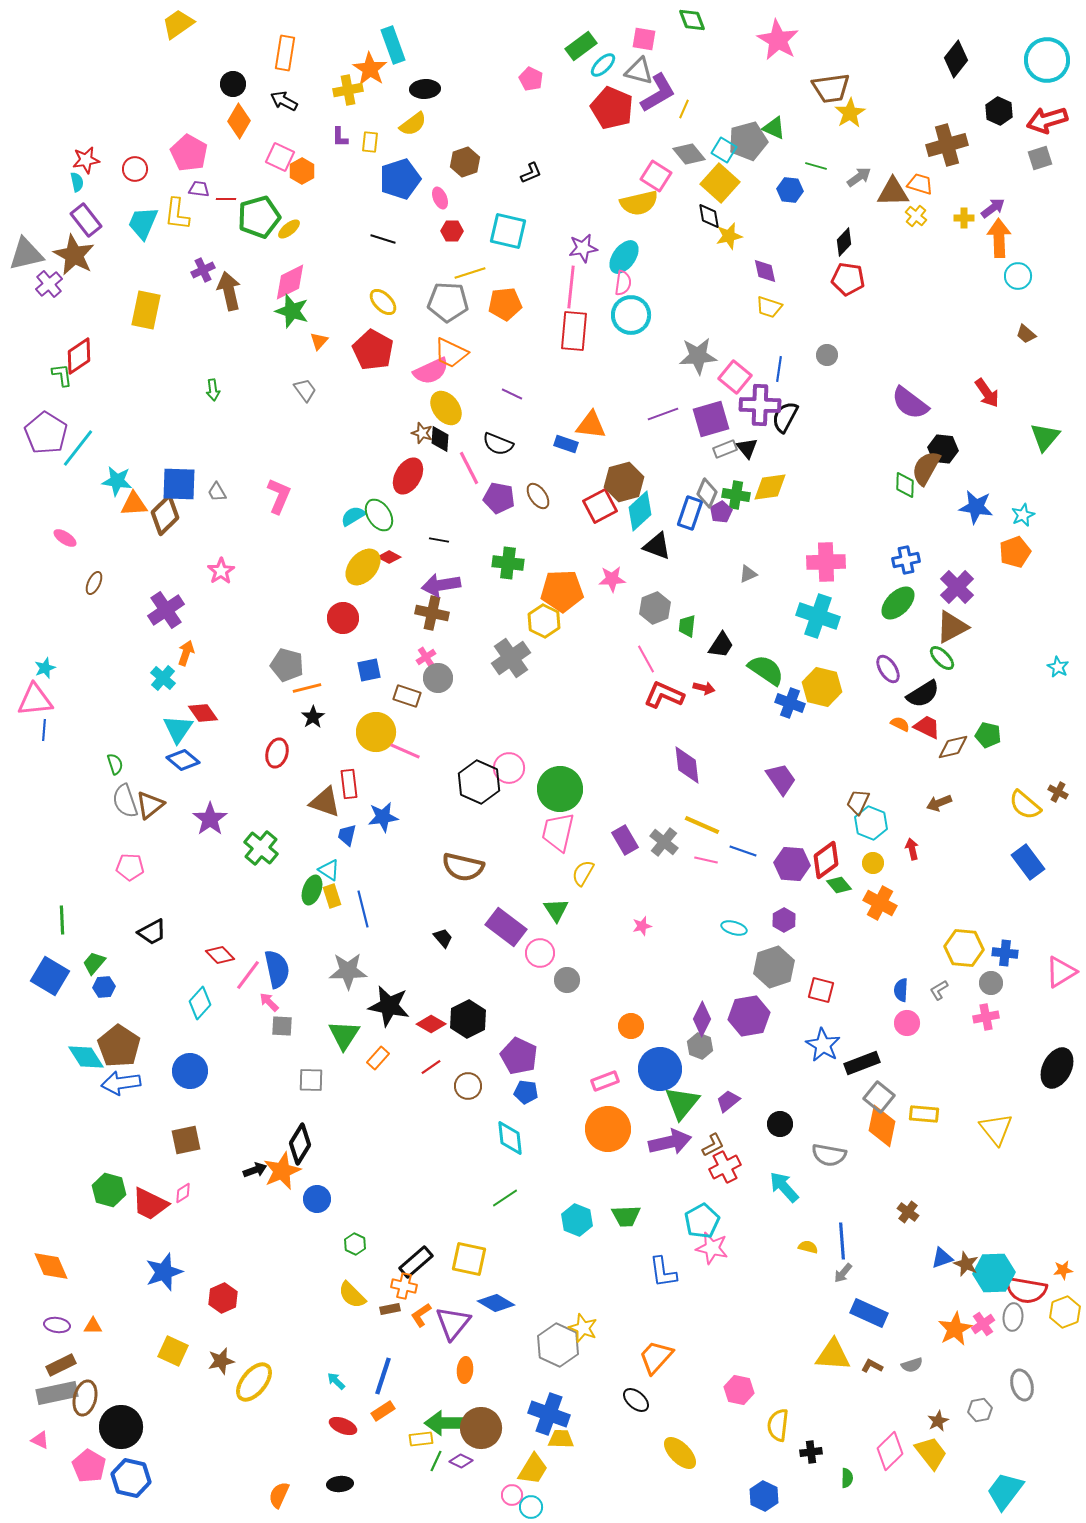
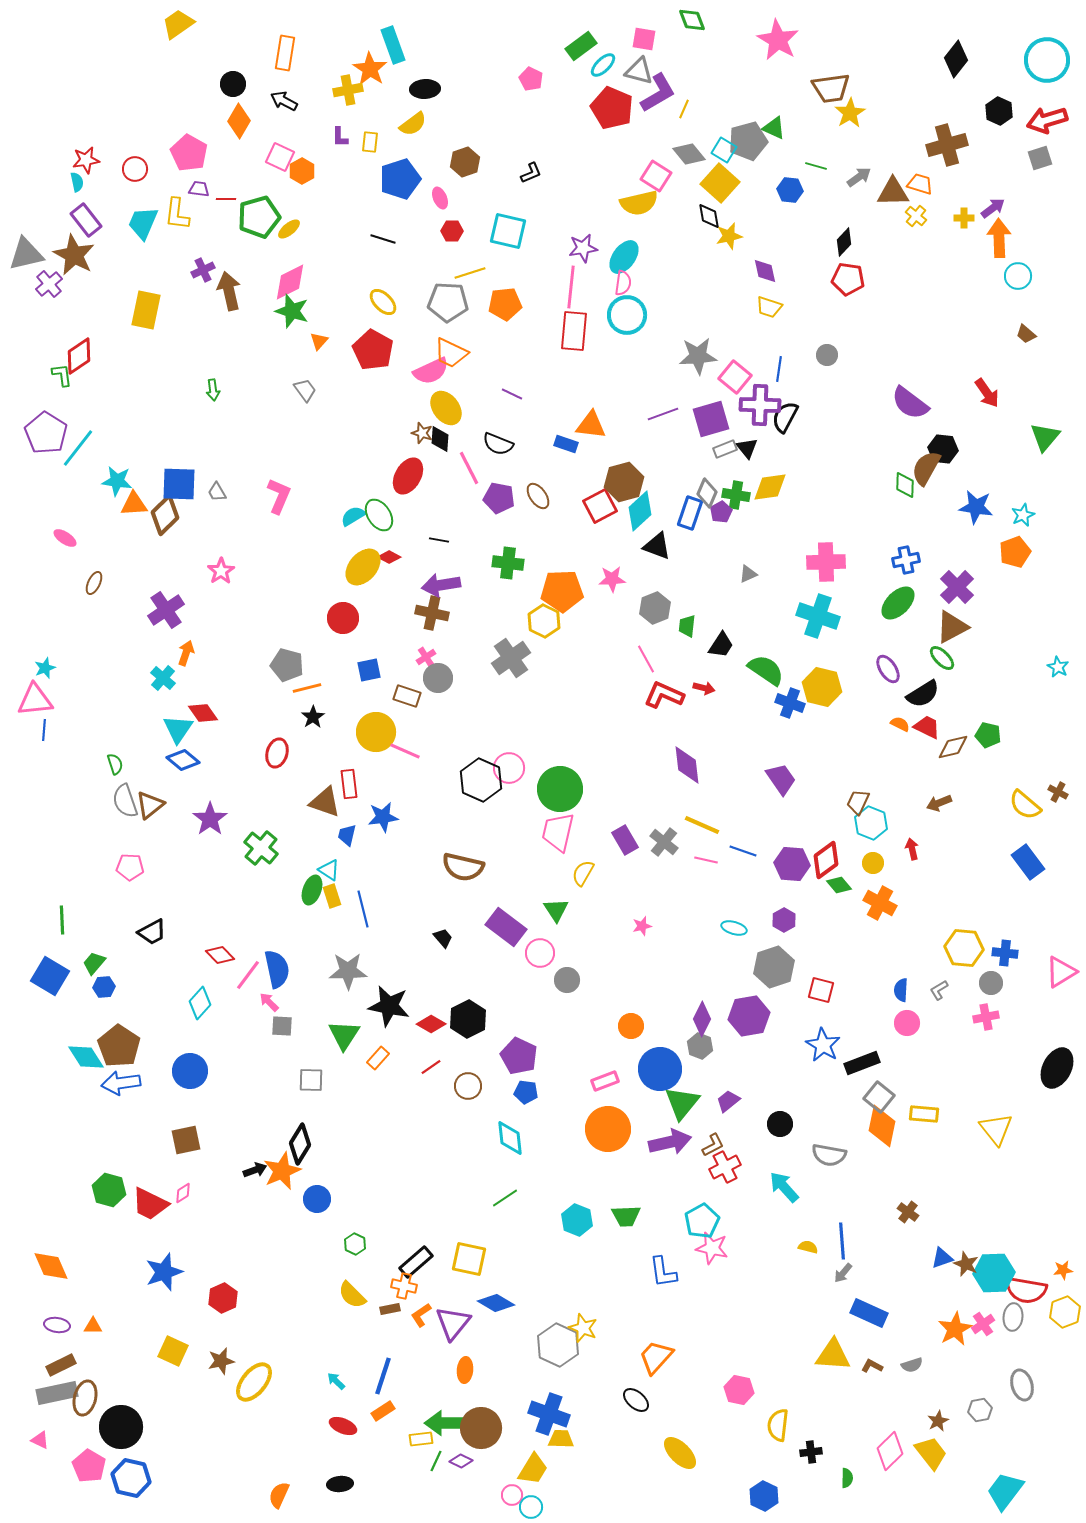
cyan circle at (631, 315): moved 4 px left
black hexagon at (479, 782): moved 2 px right, 2 px up
